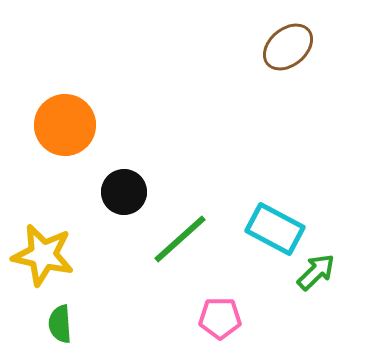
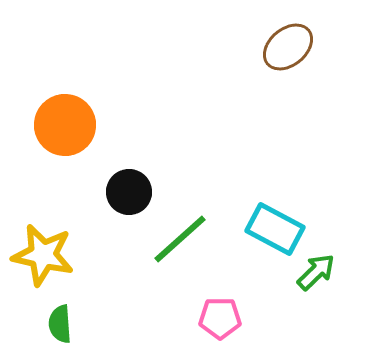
black circle: moved 5 px right
